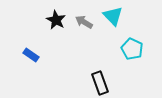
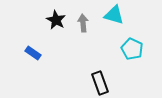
cyan triangle: moved 1 px right, 1 px up; rotated 30 degrees counterclockwise
gray arrow: moved 1 px left, 1 px down; rotated 54 degrees clockwise
blue rectangle: moved 2 px right, 2 px up
